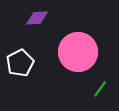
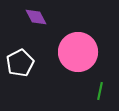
purple diamond: moved 1 px left, 1 px up; rotated 65 degrees clockwise
green line: moved 2 px down; rotated 24 degrees counterclockwise
